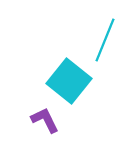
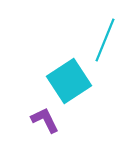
cyan square: rotated 18 degrees clockwise
